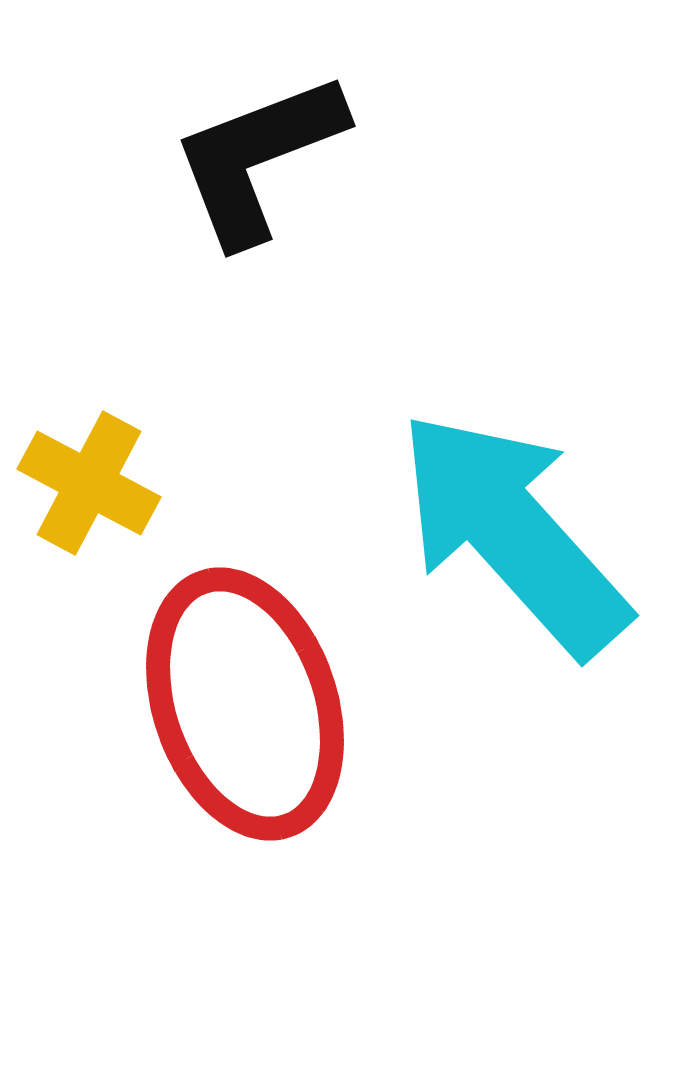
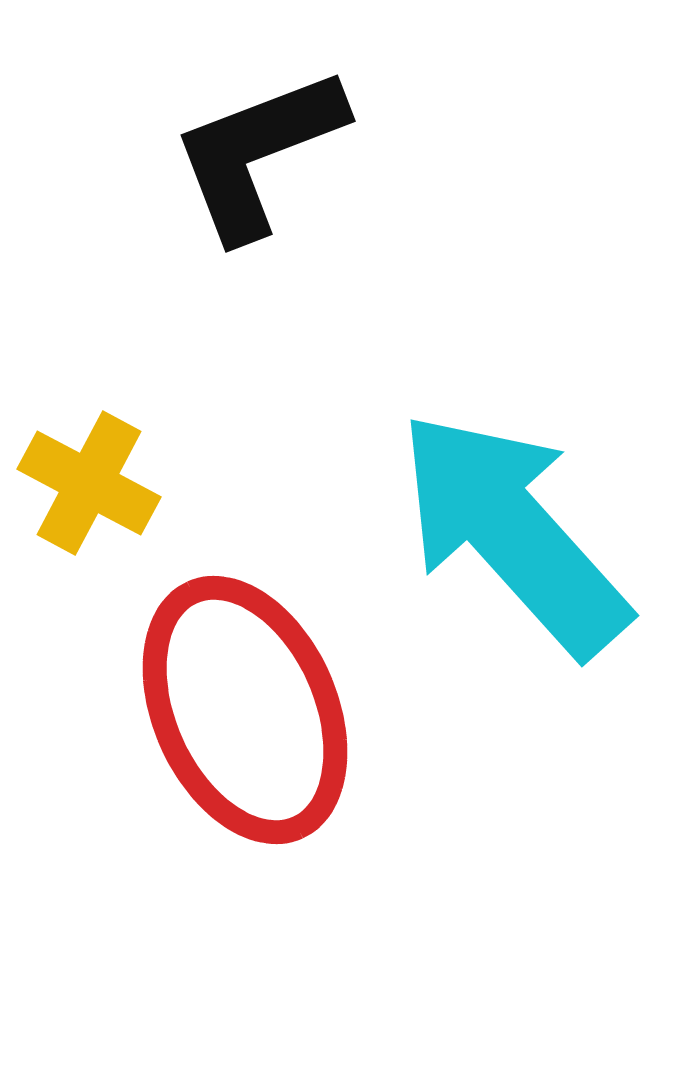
black L-shape: moved 5 px up
red ellipse: moved 6 px down; rotated 5 degrees counterclockwise
